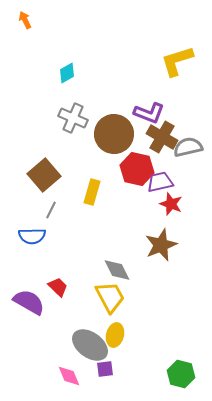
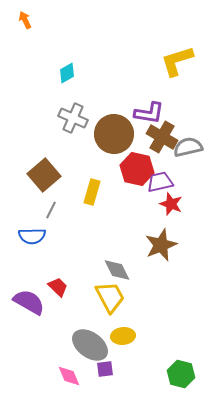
purple L-shape: rotated 12 degrees counterclockwise
yellow ellipse: moved 8 px right, 1 px down; rotated 70 degrees clockwise
